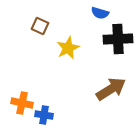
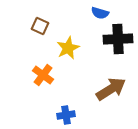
orange cross: moved 21 px right, 28 px up; rotated 25 degrees clockwise
blue cross: moved 22 px right; rotated 18 degrees counterclockwise
